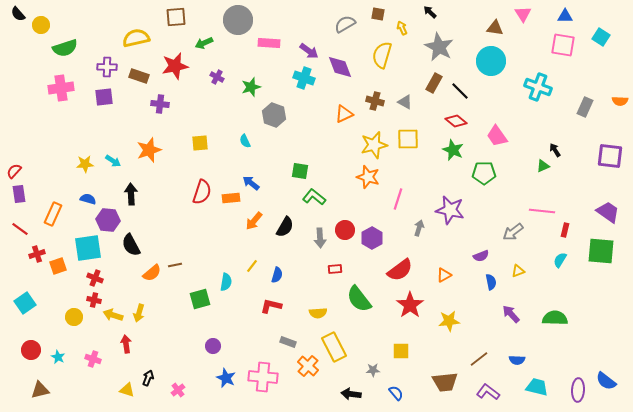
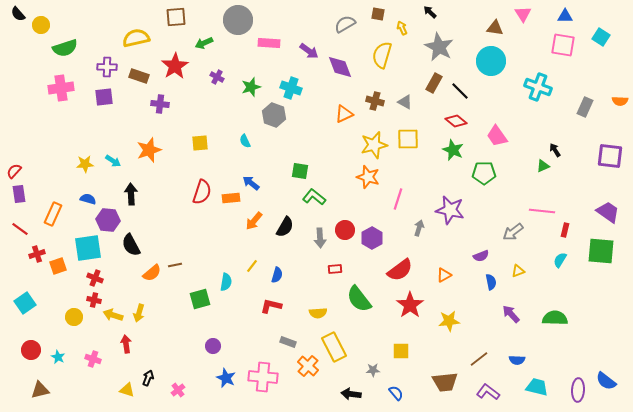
red star at (175, 66): rotated 20 degrees counterclockwise
cyan cross at (304, 78): moved 13 px left, 10 px down
